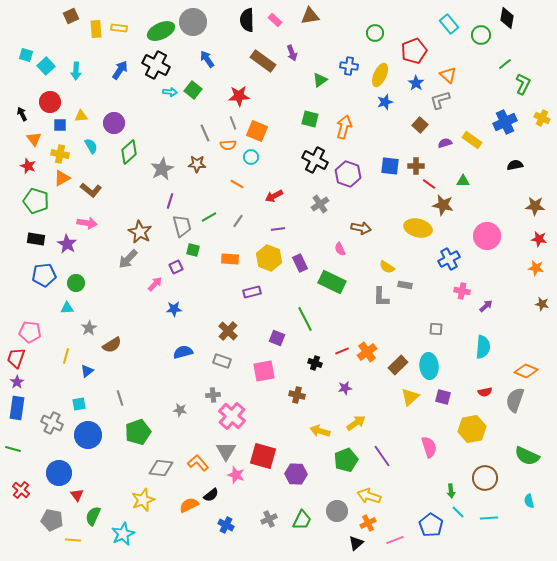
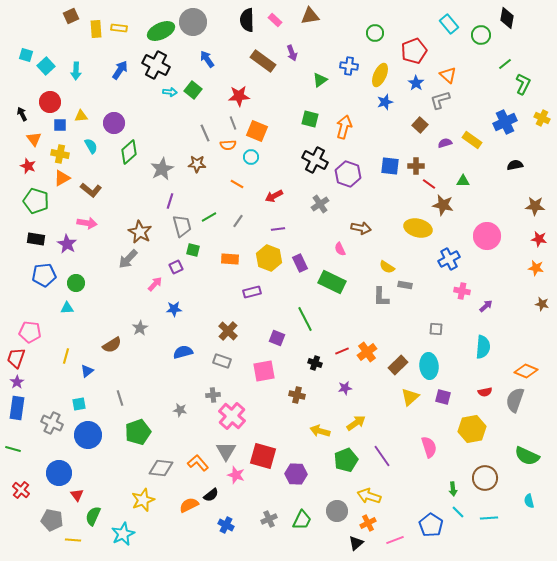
gray star at (89, 328): moved 51 px right
green arrow at (451, 491): moved 2 px right, 2 px up
